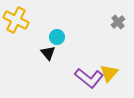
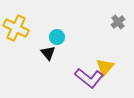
yellow cross: moved 8 px down
yellow triangle: moved 4 px left, 6 px up
